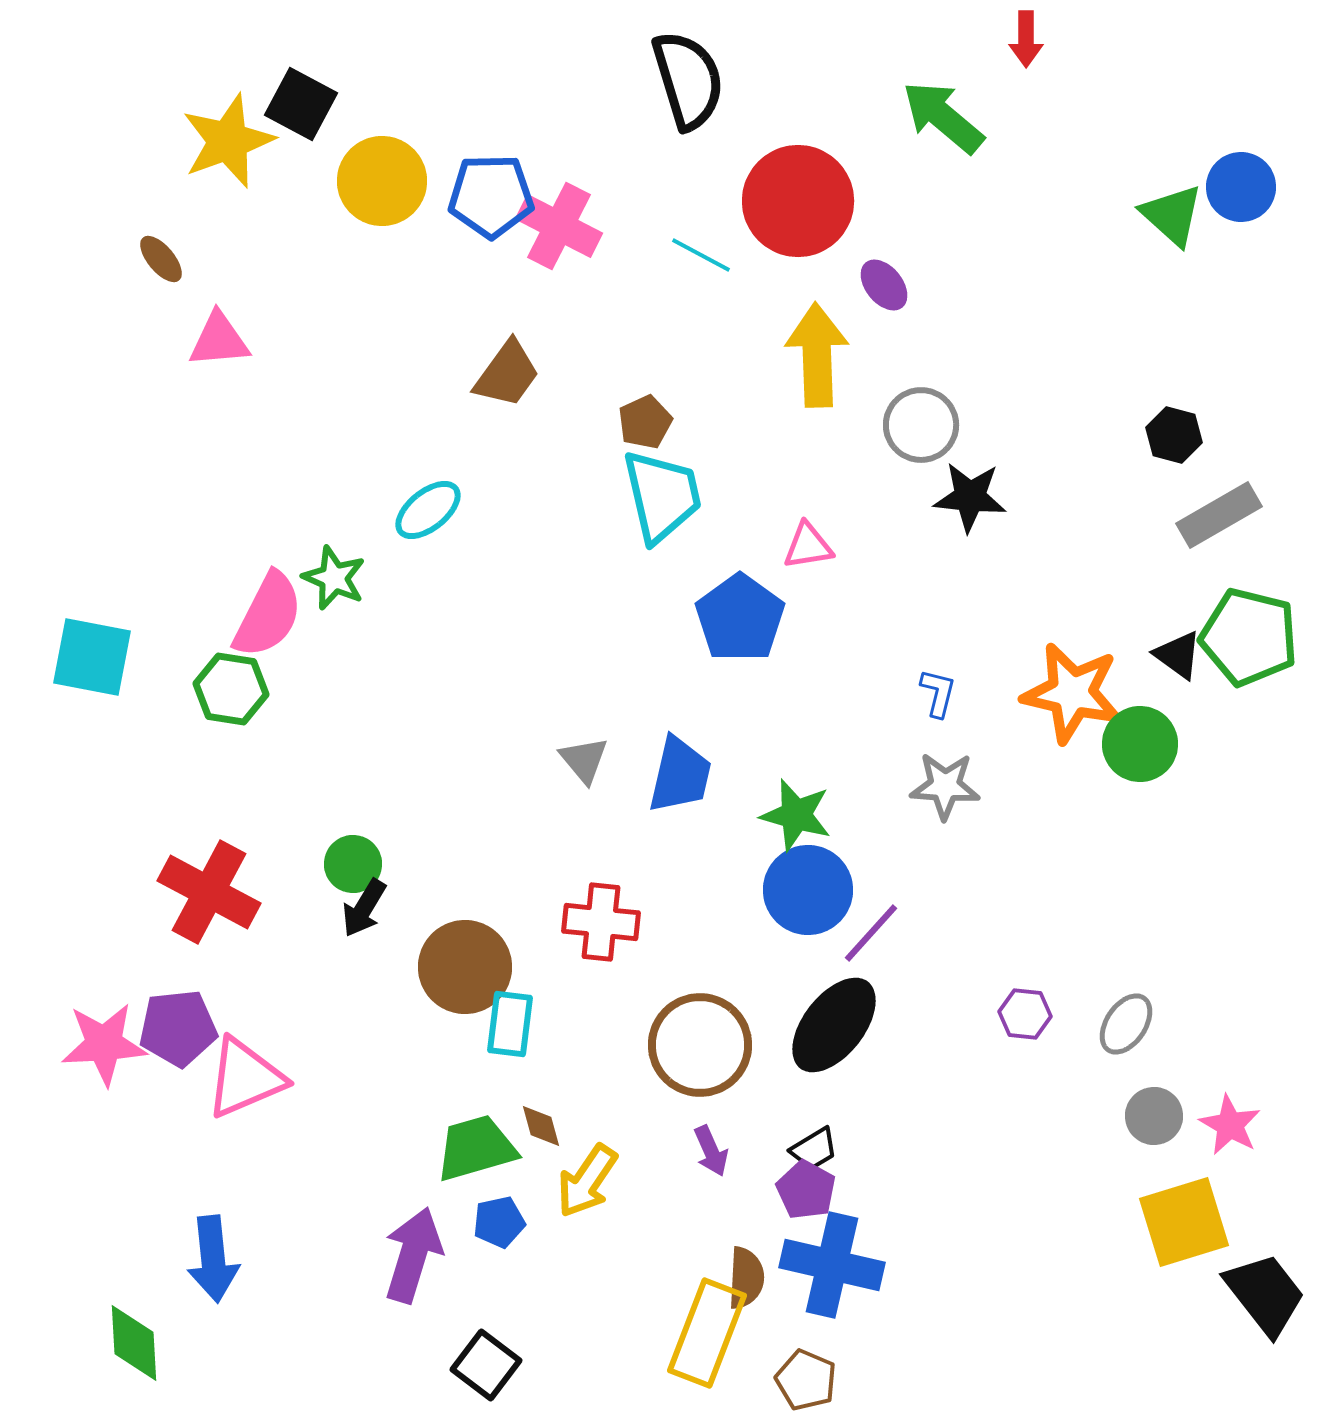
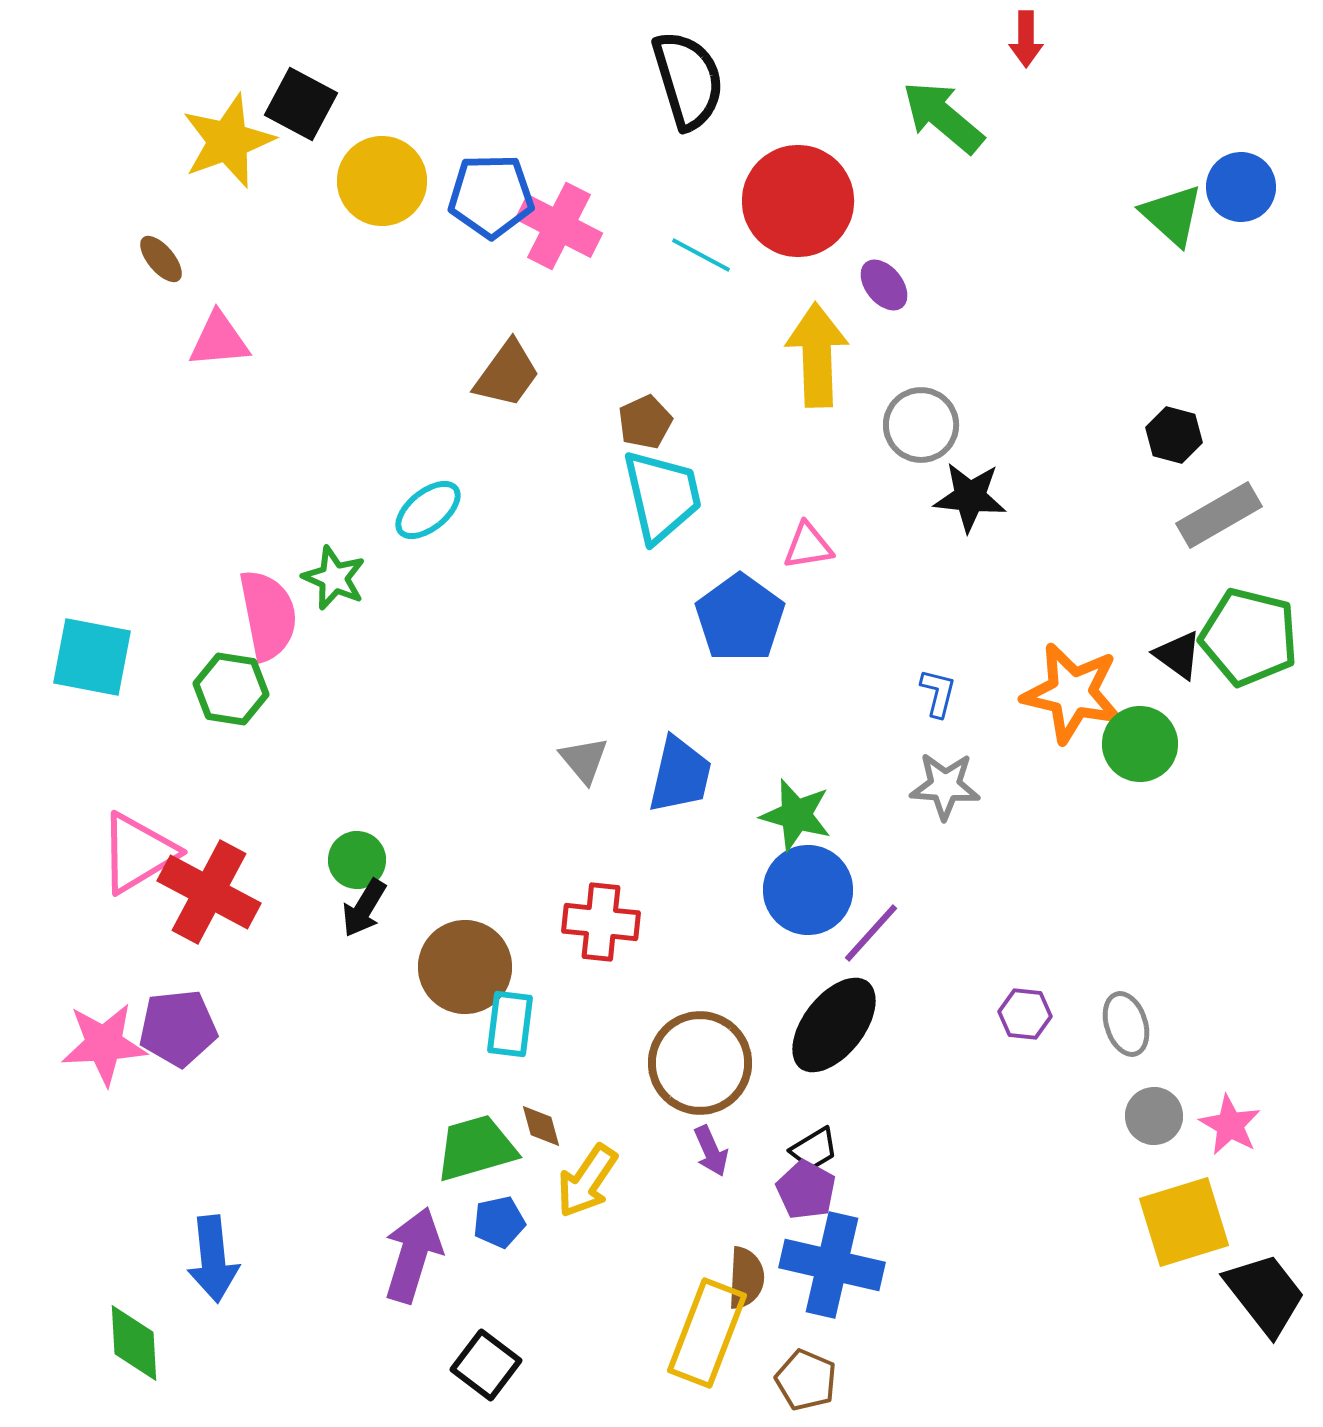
pink semicircle at (268, 615): rotated 38 degrees counterclockwise
green circle at (353, 864): moved 4 px right, 4 px up
gray ellipse at (1126, 1024): rotated 52 degrees counterclockwise
brown circle at (700, 1045): moved 18 px down
pink triangle at (245, 1078): moved 107 px left, 225 px up; rotated 8 degrees counterclockwise
